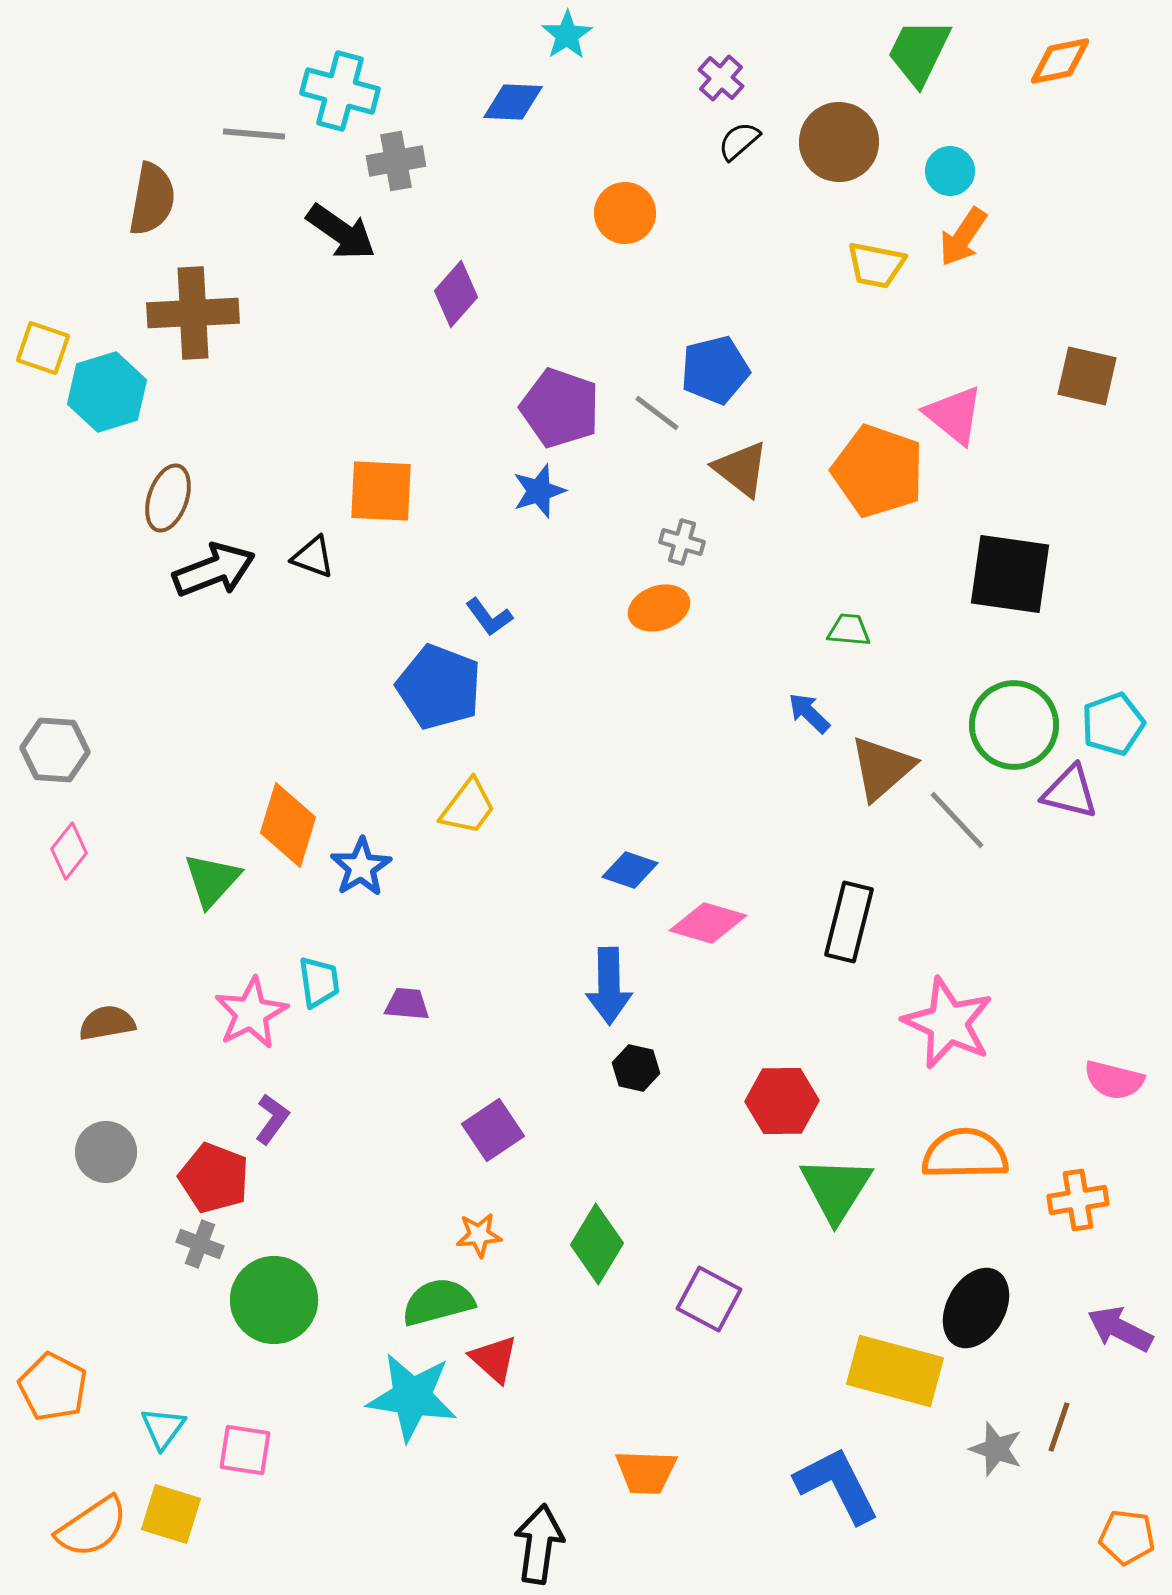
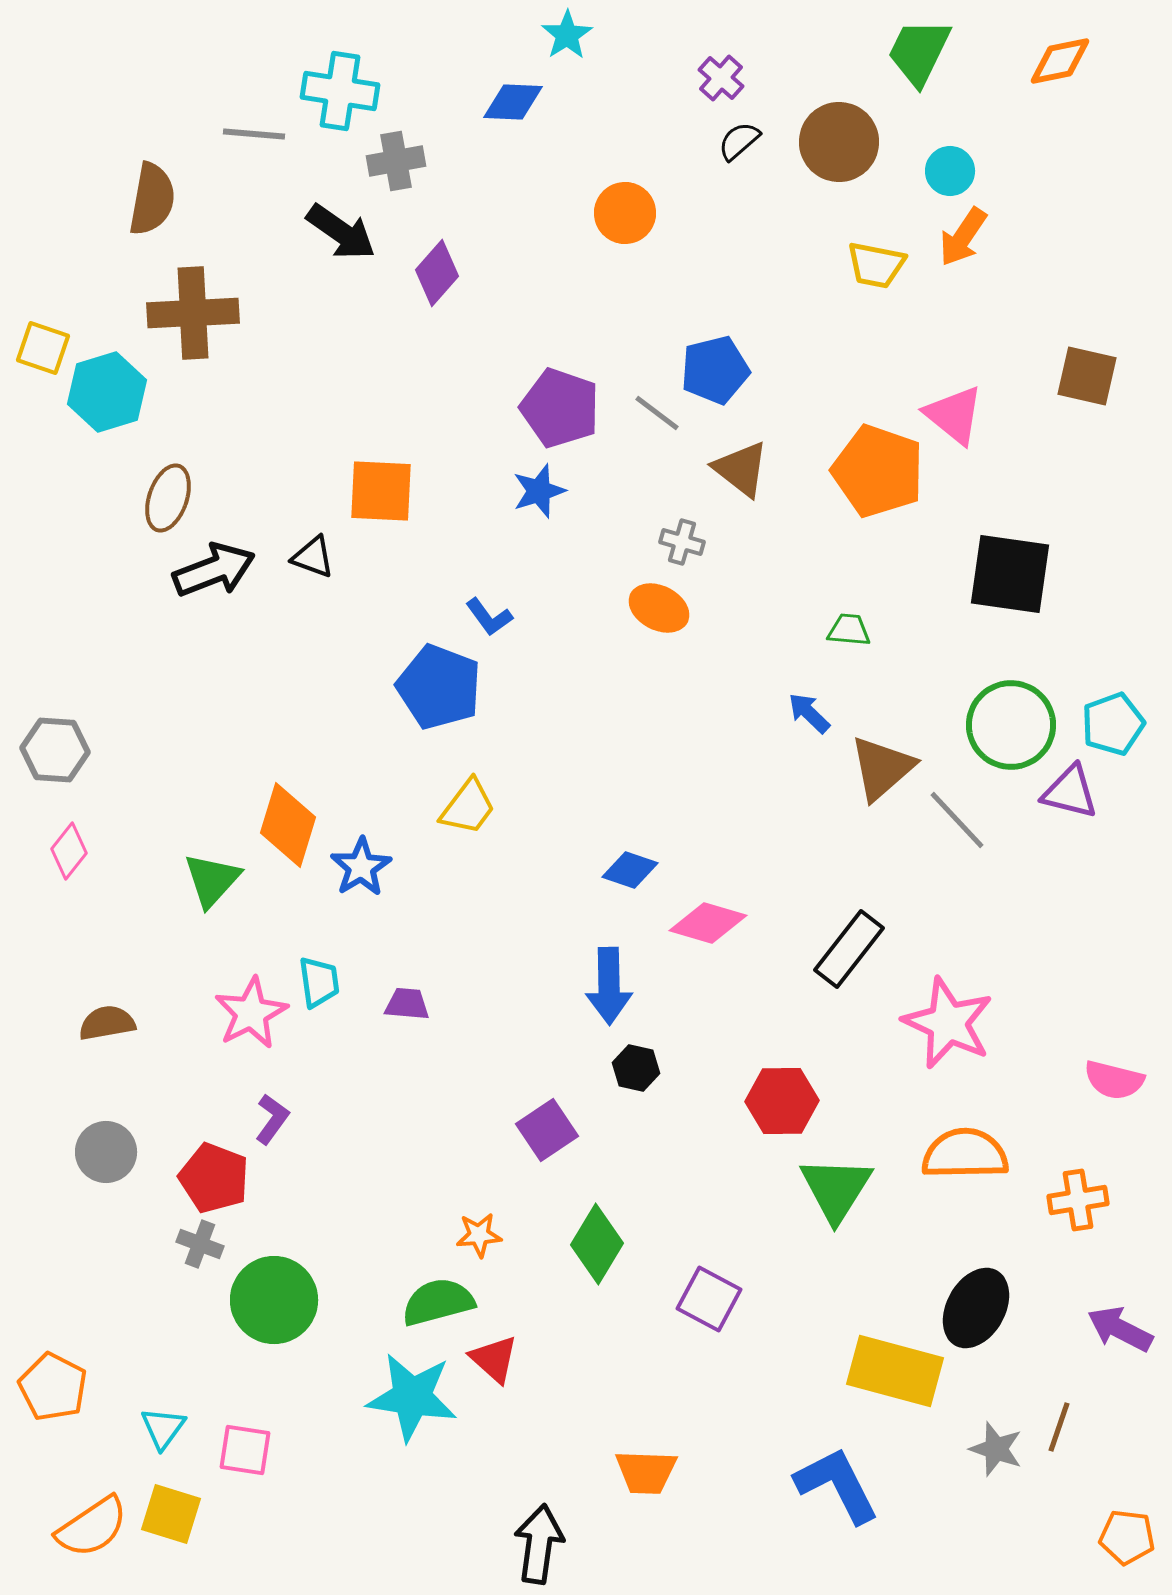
cyan cross at (340, 91): rotated 6 degrees counterclockwise
purple diamond at (456, 294): moved 19 px left, 21 px up
orange ellipse at (659, 608): rotated 46 degrees clockwise
green circle at (1014, 725): moved 3 px left
black rectangle at (849, 922): moved 27 px down; rotated 24 degrees clockwise
purple square at (493, 1130): moved 54 px right
